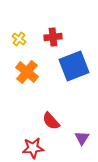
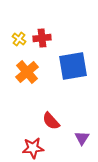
red cross: moved 11 px left, 1 px down
blue square: moved 1 px left; rotated 12 degrees clockwise
orange cross: rotated 10 degrees clockwise
